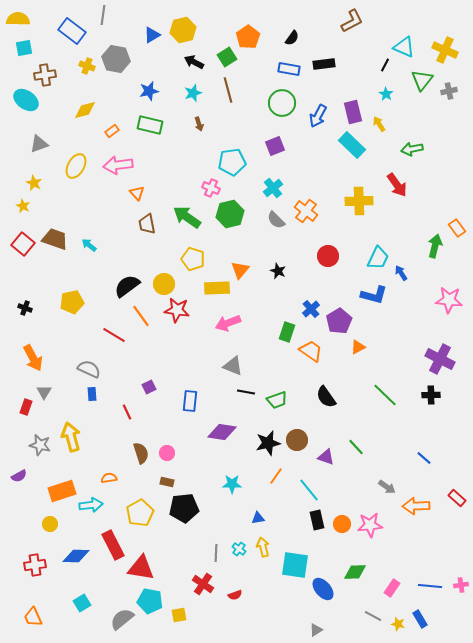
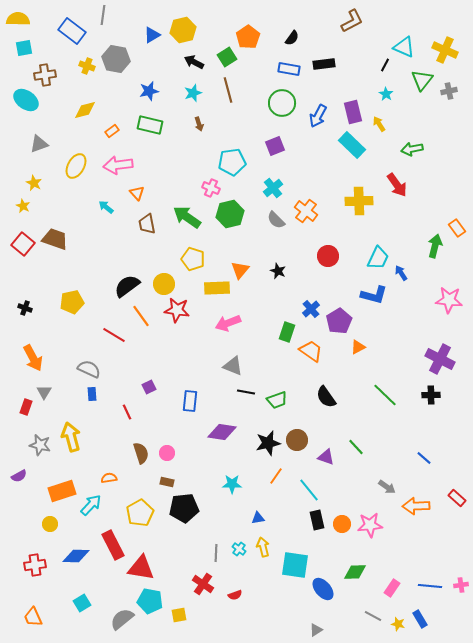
cyan arrow at (89, 245): moved 17 px right, 38 px up
cyan arrow at (91, 505): rotated 40 degrees counterclockwise
